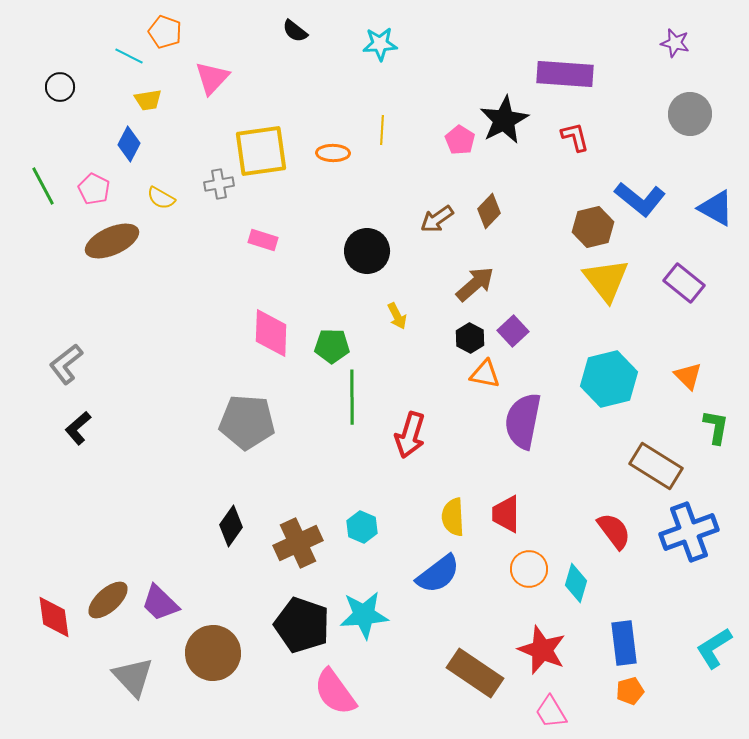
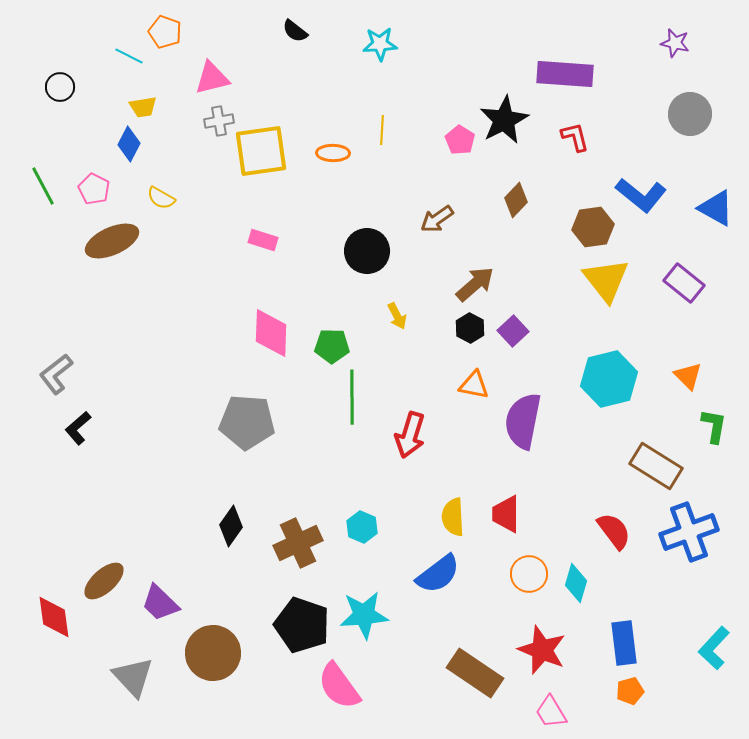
pink triangle at (212, 78): rotated 33 degrees clockwise
yellow trapezoid at (148, 100): moved 5 px left, 7 px down
gray cross at (219, 184): moved 63 px up
blue L-shape at (640, 199): moved 1 px right, 4 px up
brown diamond at (489, 211): moved 27 px right, 11 px up
brown hexagon at (593, 227): rotated 6 degrees clockwise
black hexagon at (470, 338): moved 10 px up
gray L-shape at (66, 364): moved 10 px left, 10 px down
orange triangle at (485, 374): moved 11 px left, 11 px down
green L-shape at (716, 427): moved 2 px left, 1 px up
orange circle at (529, 569): moved 5 px down
brown ellipse at (108, 600): moved 4 px left, 19 px up
cyan L-shape at (714, 648): rotated 15 degrees counterclockwise
pink semicircle at (335, 692): moved 4 px right, 6 px up
